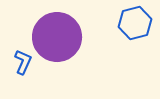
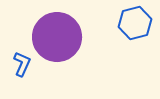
blue L-shape: moved 1 px left, 2 px down
